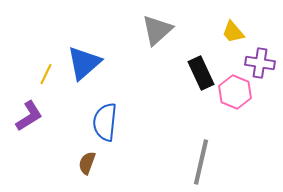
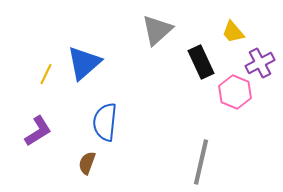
purple cross: rotated 36 degrees counterclockwise
black rectangle: moved 11 px up
purple L-shape: moved 9 px right, 15 px down
